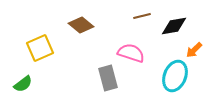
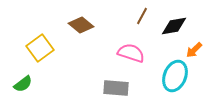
brown line: rotated 48 degrees counterclockwise
yellow square: rotated 12 degrees counterclockwise
gray rectangle: moved 8 px right, 10 px down; rotated 70 degrees counterclockwise
